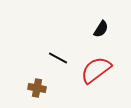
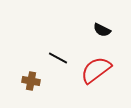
black semicircle: moved 1 px right, 1 px down; rotated 84 degrees clockwise
brown cross: moved 6 px left, 7 px up
